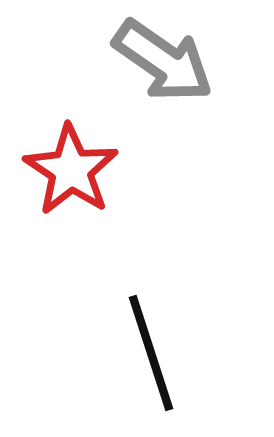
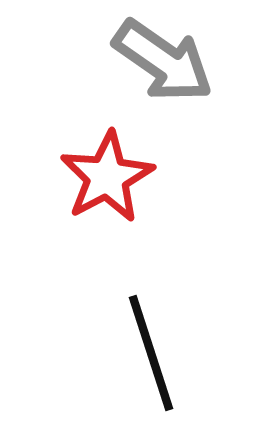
red star: moved 36 px right, 7 px down; rotated 10 degrees clockwise
